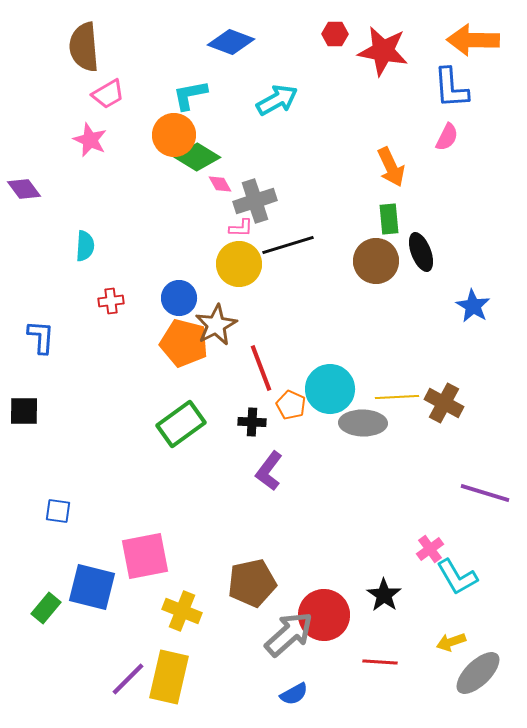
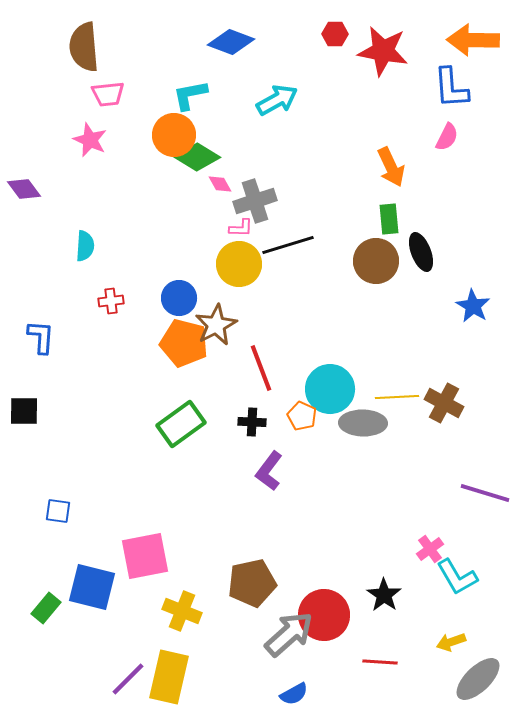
pink trapezoid at (108, 94): rotated 24 degrees clockwise
orange pentagon at (291, 405): moved 11 px right, 11 px down
gray ellipse at (478, 673): moved 6 px down
